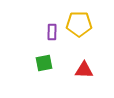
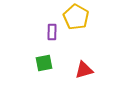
yellow pentagon: moved 3 px left, 7 px up; rotated 30 degrees clockwise
red triangle: rotated 18 degrees counterclockwise
